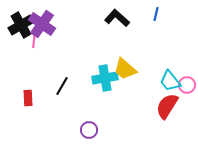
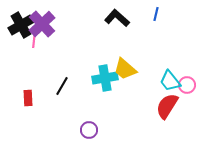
purple cross: rotated 12 degrees clockwise
